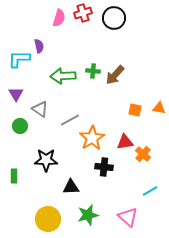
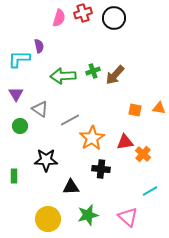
green cross: rotated 24 degrees counterclockwise
black cross: moved 3 px left, 2 px down
